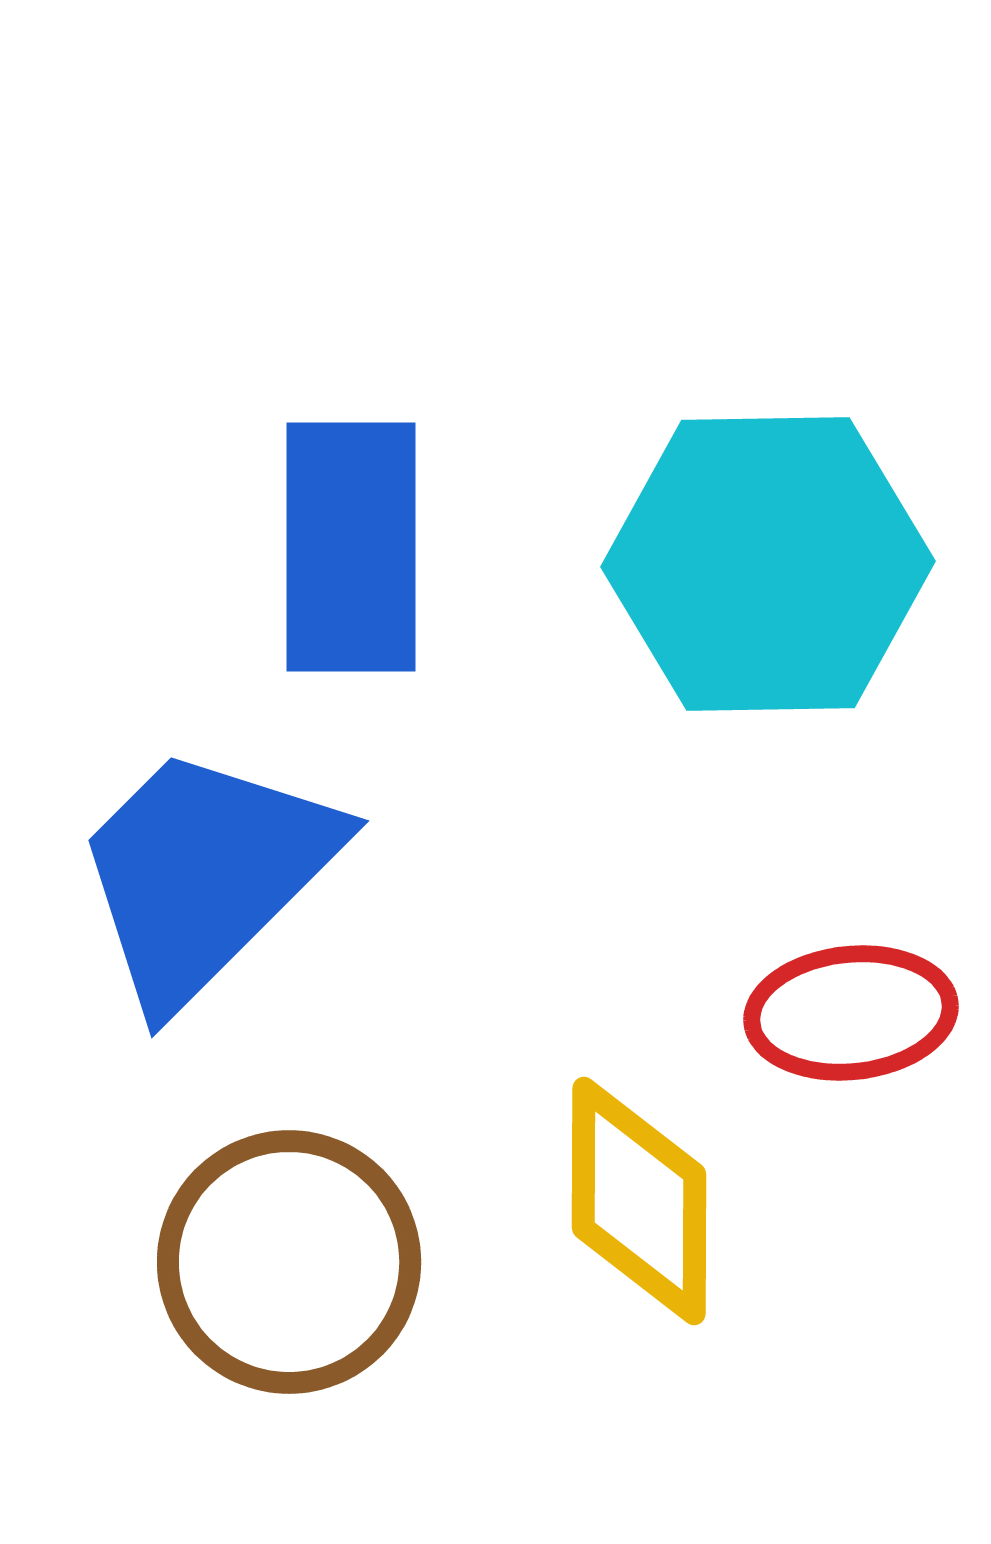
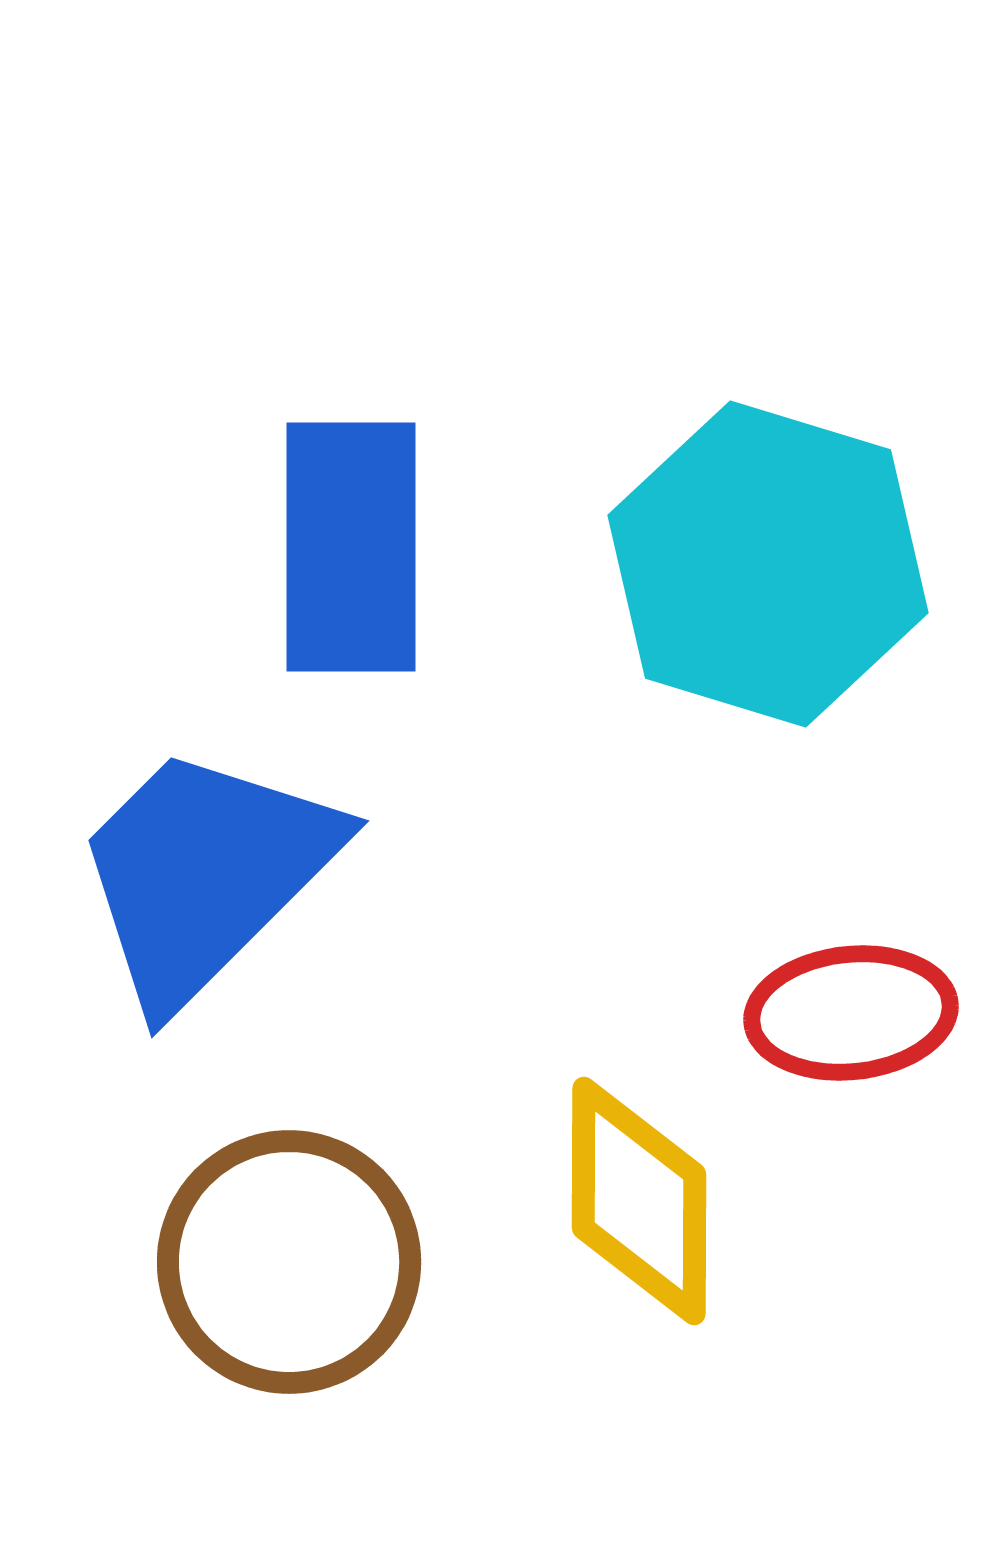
cyan hexagon: rotated 18 degrees clockwise
